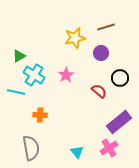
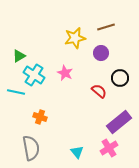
pink star: moved 1 px left, 2 px up; rotated 14 degrees counterclockwise
orange cross: moved 2 px down; rotated 16 degrees clockwise
